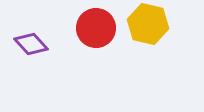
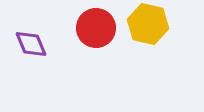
purple diamond: rotated 20 degrees clockwise
